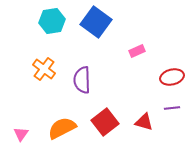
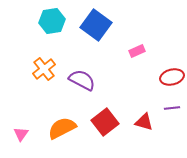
blue square: moved 3 px down
orange cross: rotated 15 degrees clockwise
purple semicircle: rotated 120 degrees clockwise
